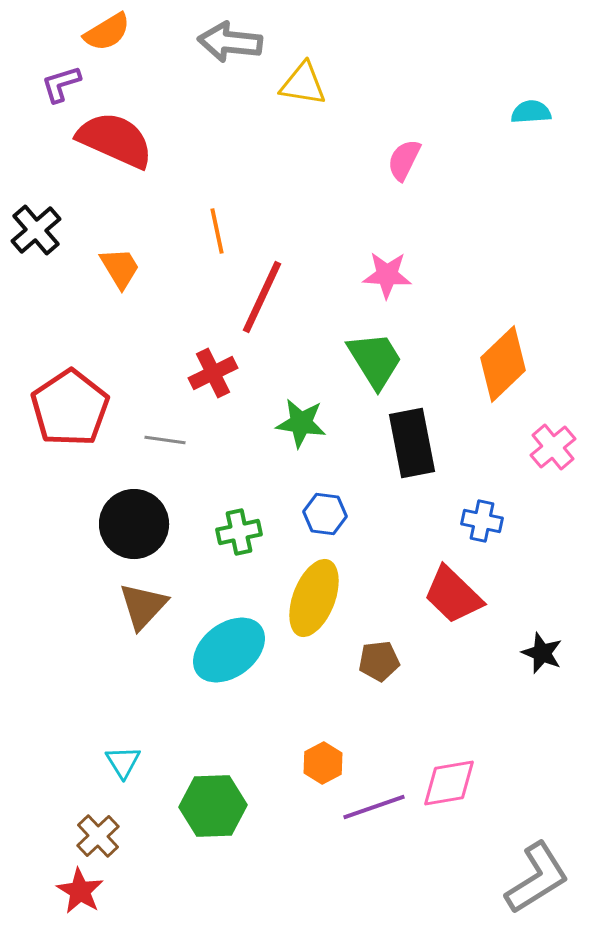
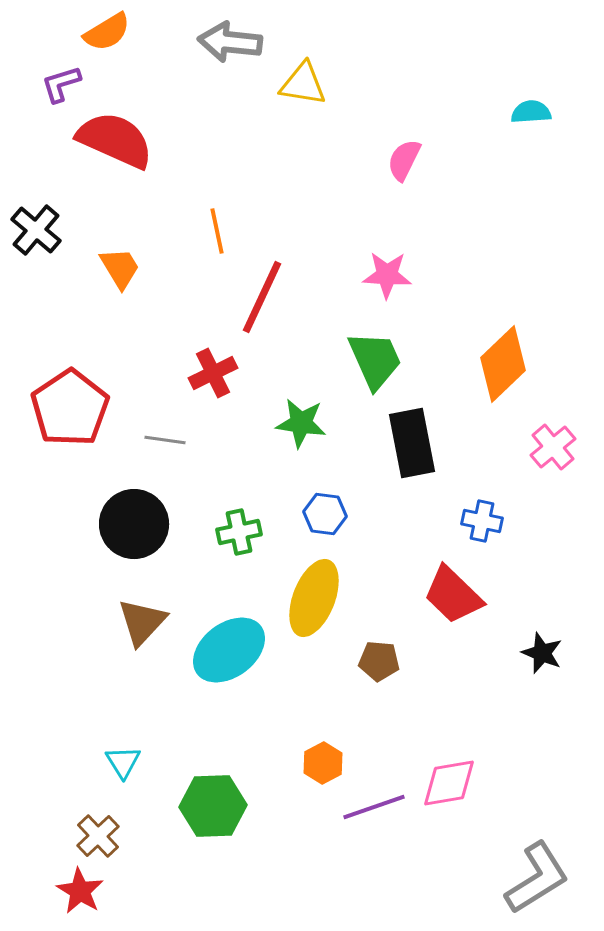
black cross: rotated 9 degrees counterclockwise
green trapezoid: rotated 8 degrees clockwise
brown triangle: moved 1 px left, 16 px down
brown pentagon: rotated 12 degrees clockwise
